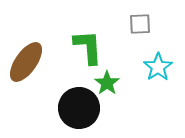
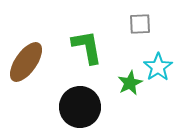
green L-shape: moved 1 px left; rotated 6 degrees counterclockwise
green star: moved 23 px right; rotated 10 degrees clockwise
black circle: moved 1 px right, 1 px up
